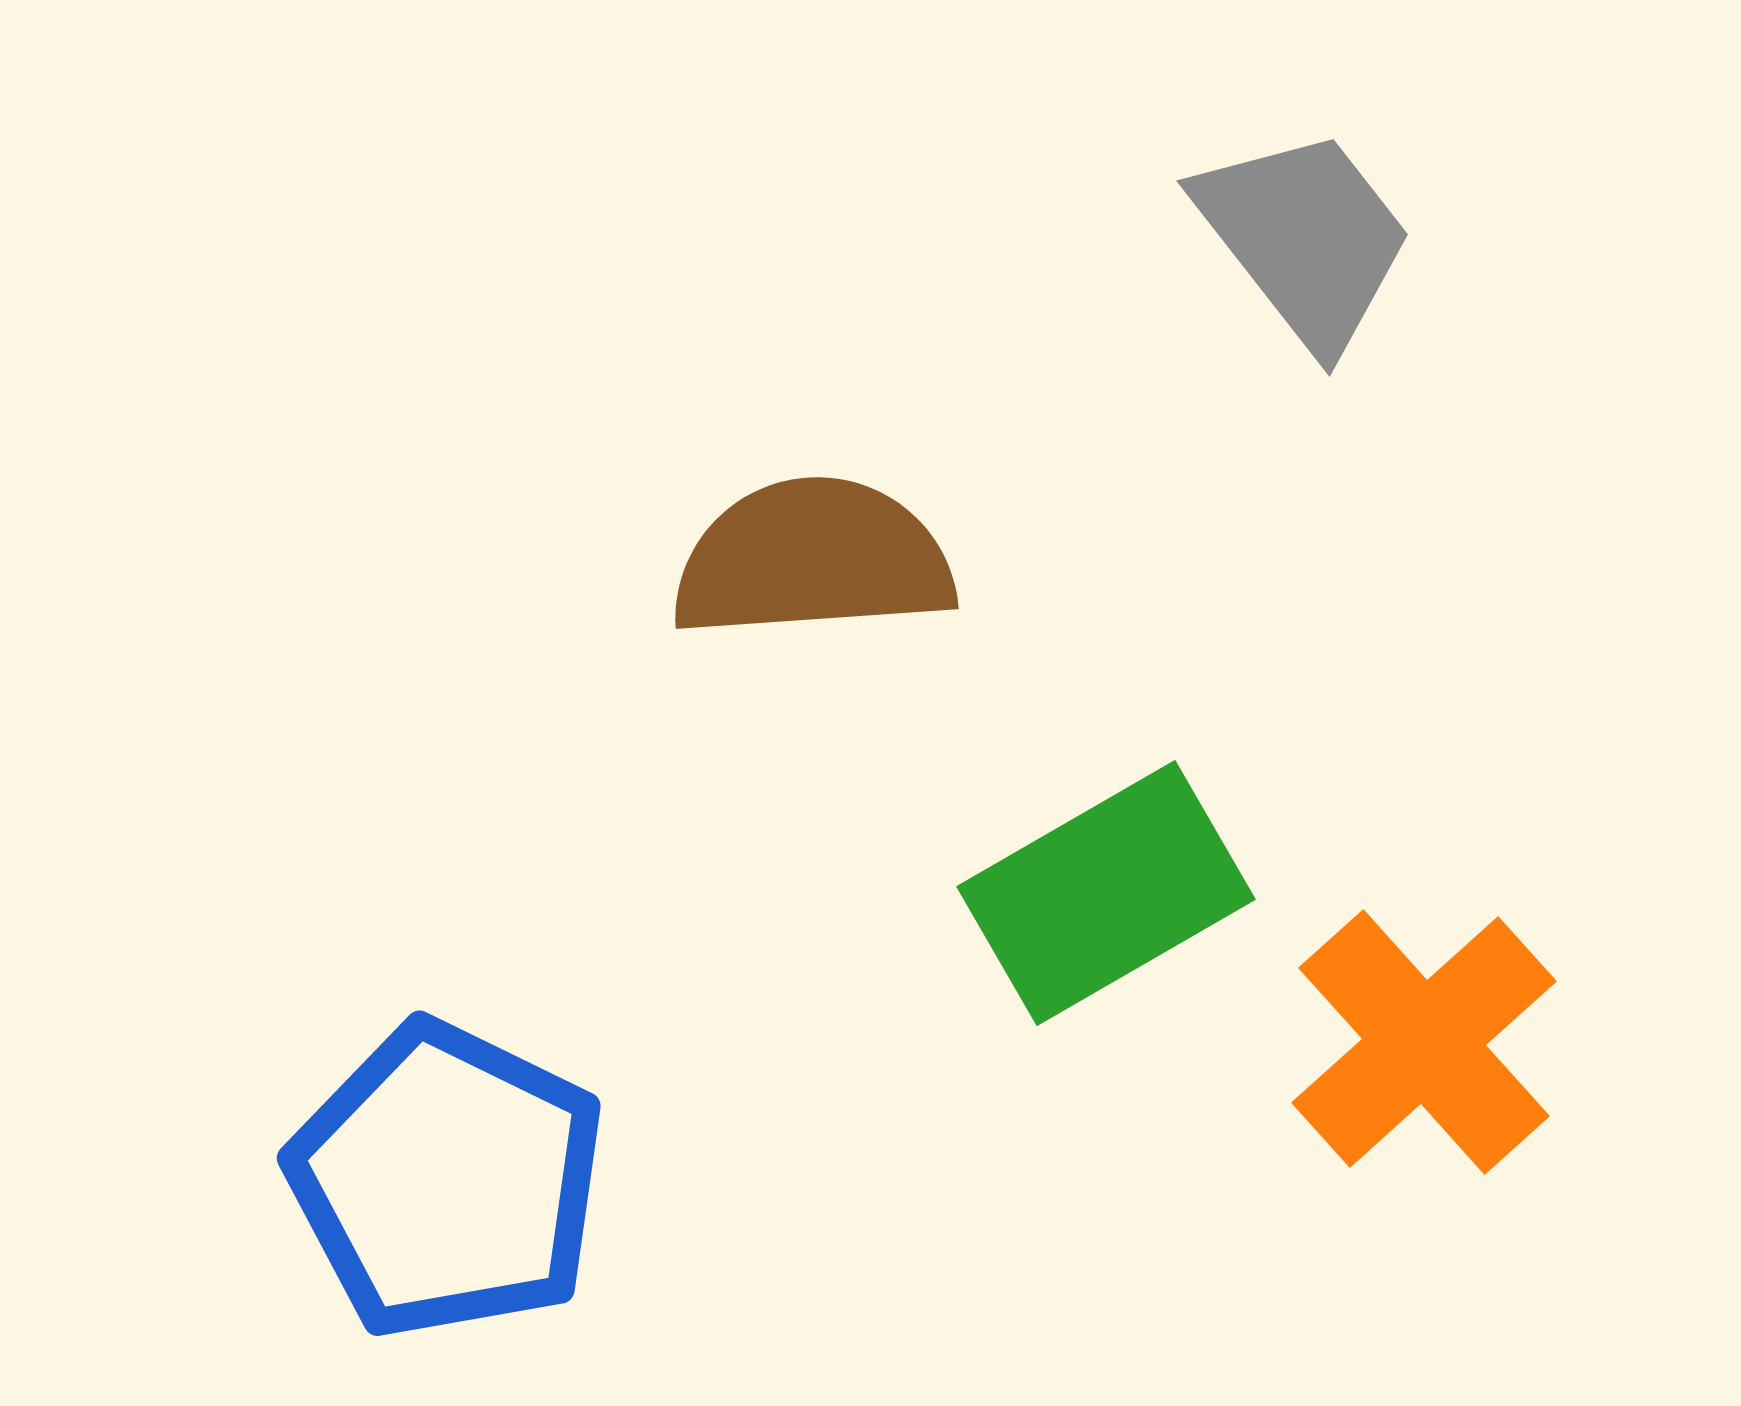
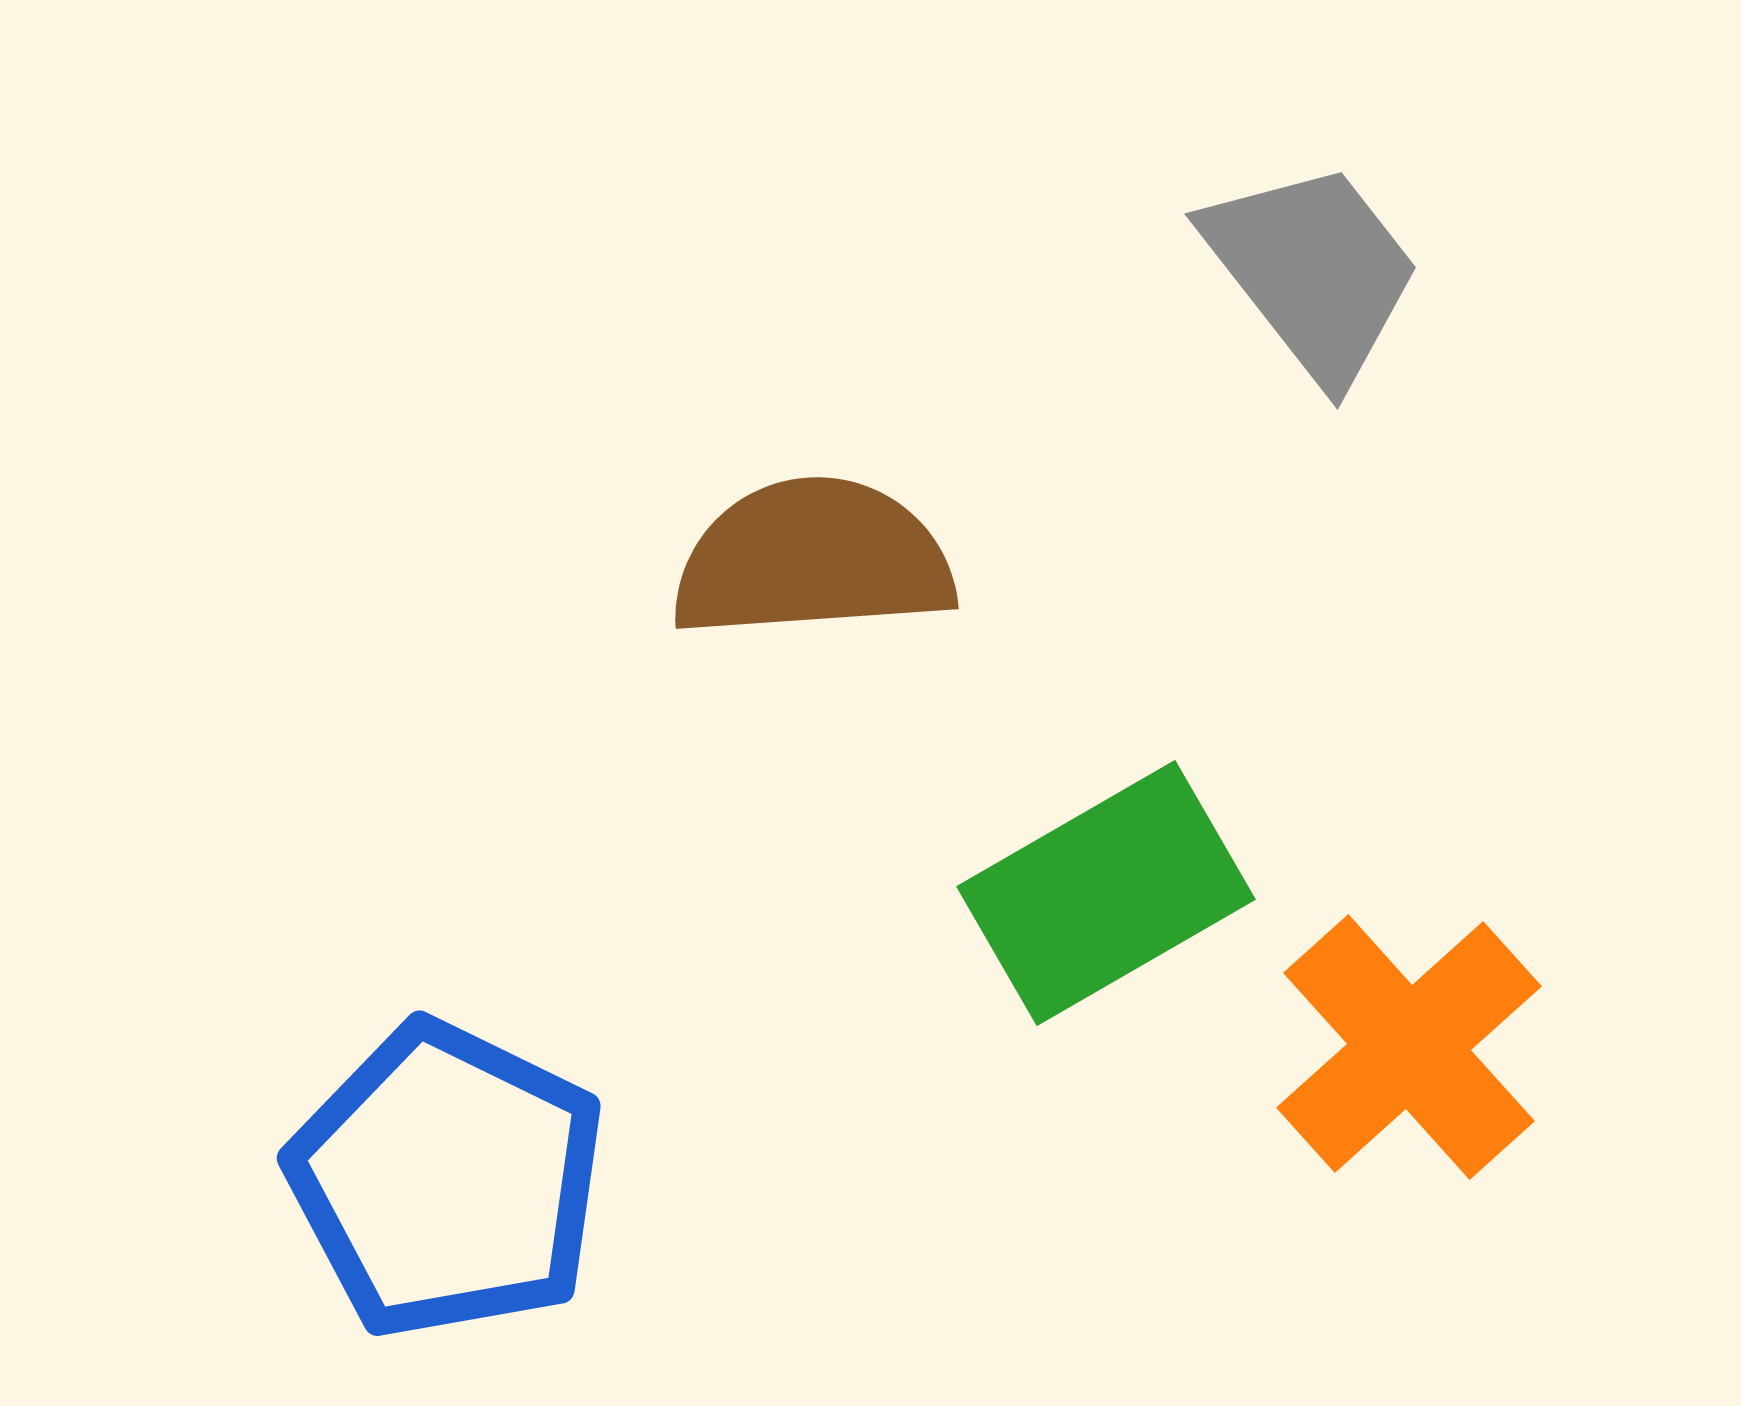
gray trapezoid: moved 8 px right, 33 px down
orange cross: moved 15 px left, 5 px down
